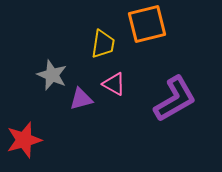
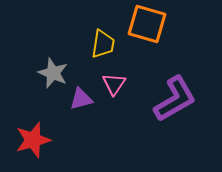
orange square: rotated 30 degrees clockwise
gray star: moved 1 px right, 2 px up
pink triangle: rotated 35 degrees clockwise
red star: moved 9 px right
